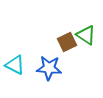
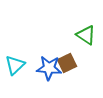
brown square: moved 21 px down
cyan triangle: rotated 50 degrees clockwise
